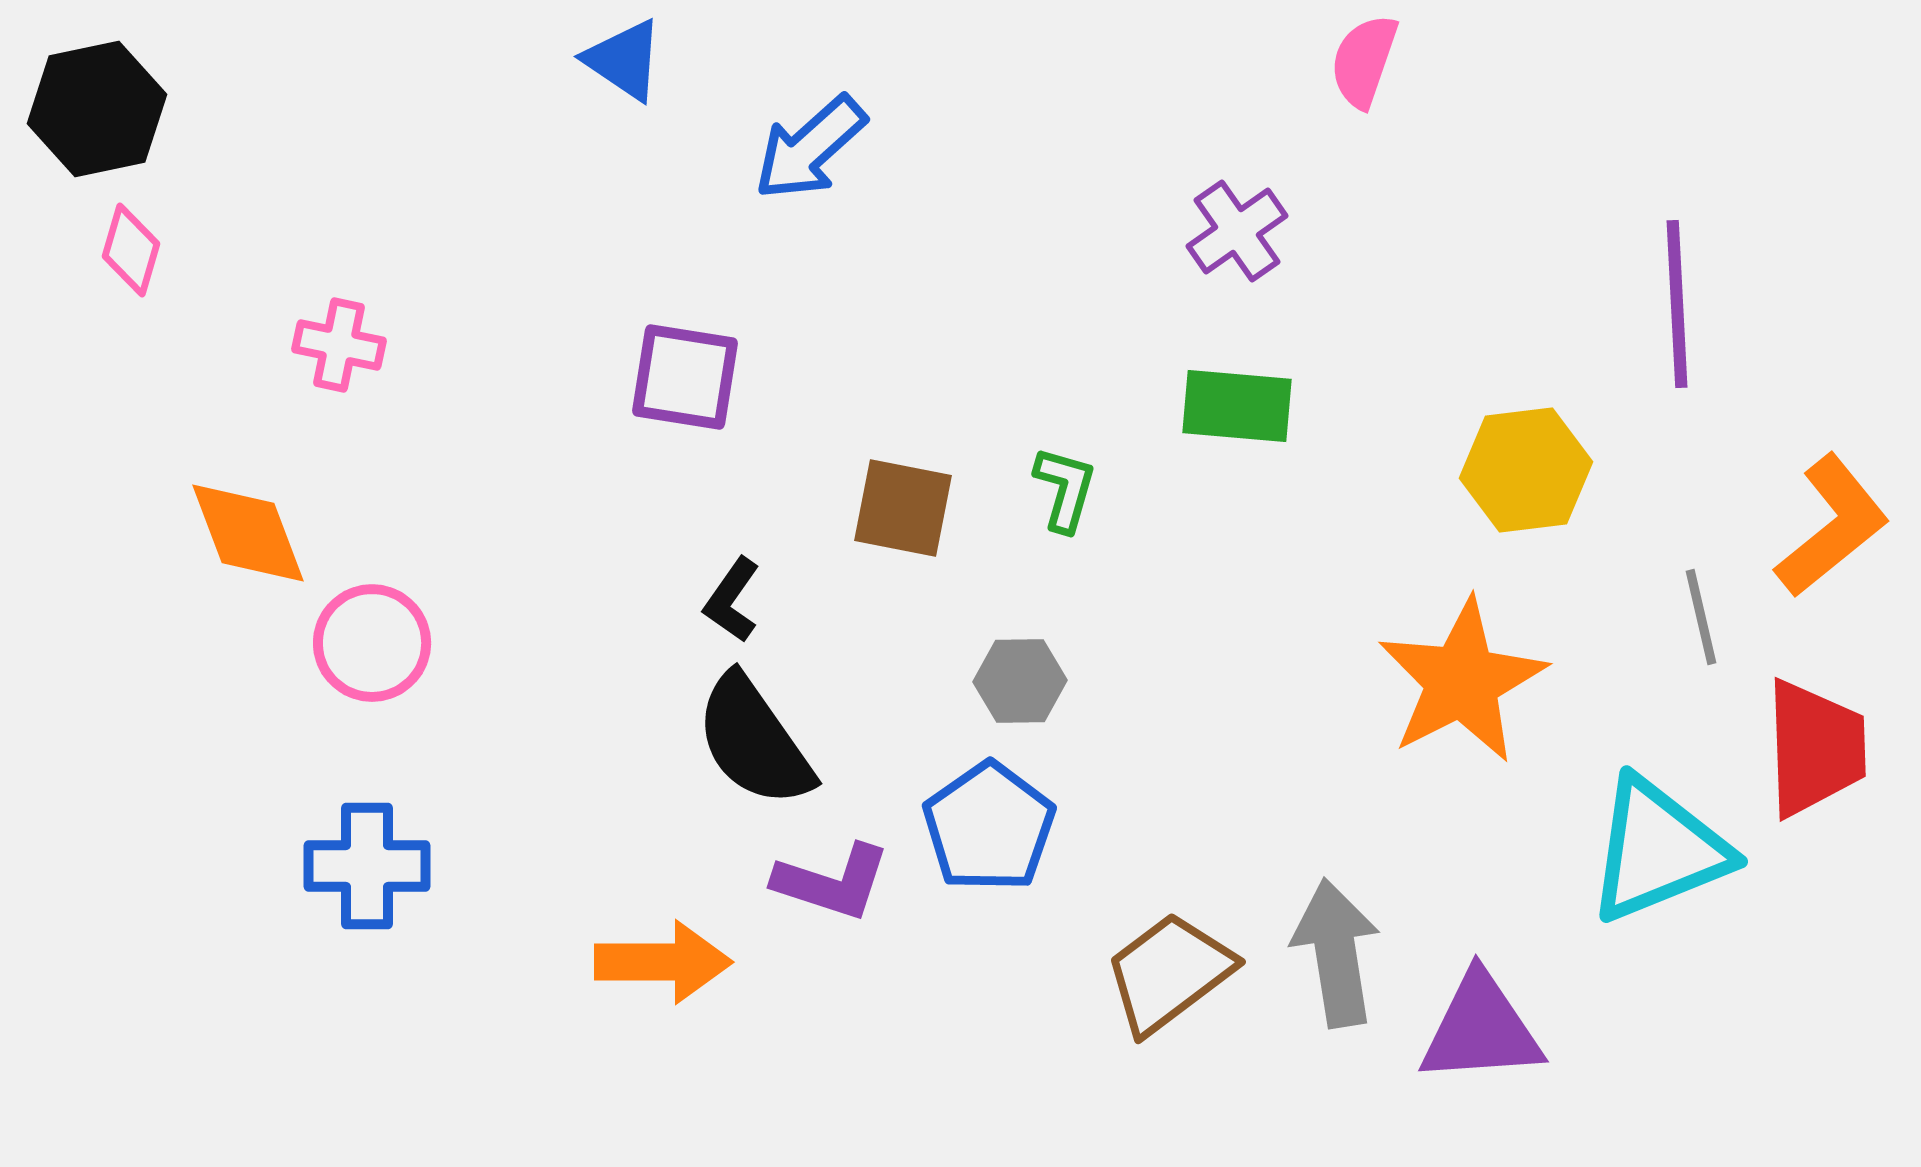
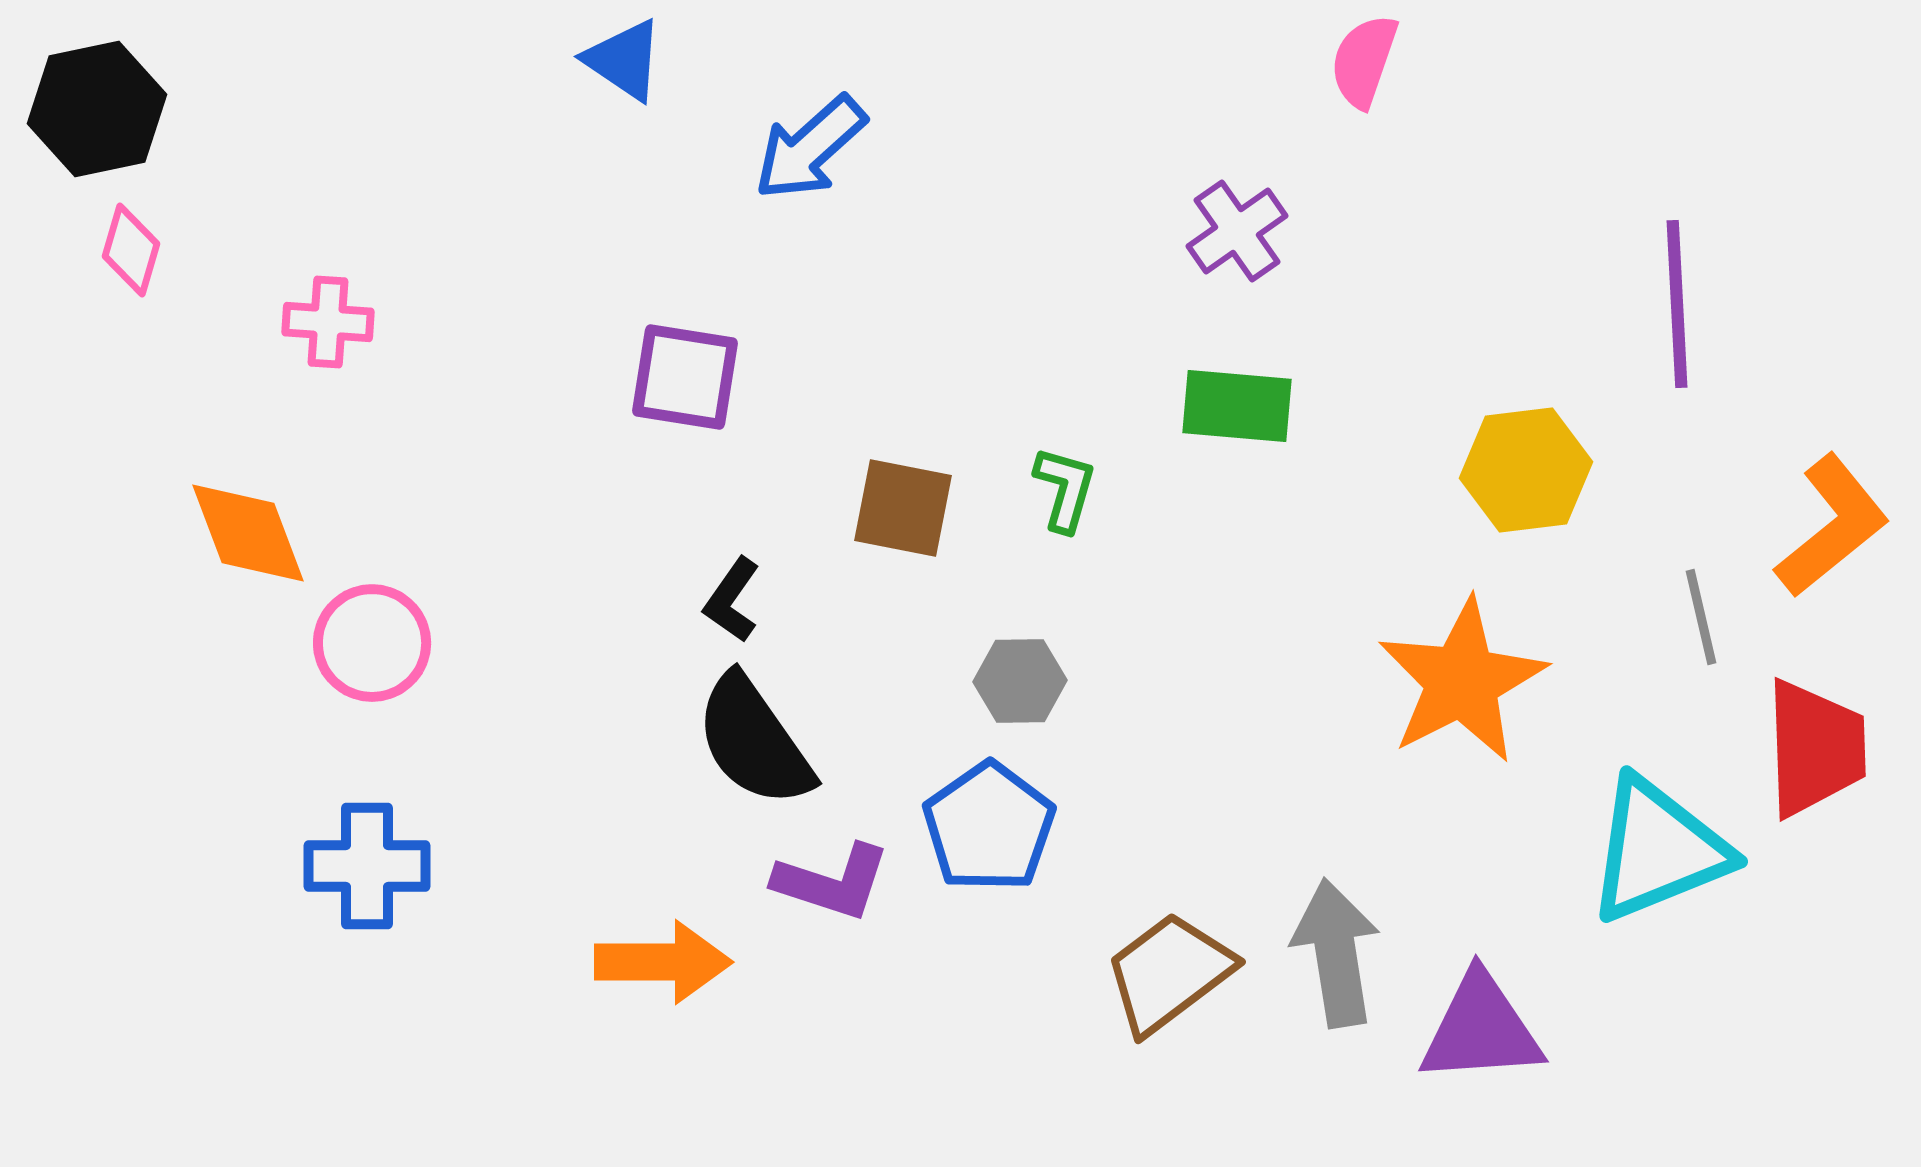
pink cross: moved 11 px left, 23 px up; rotated 8 degrees counterclockwise
